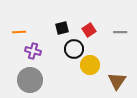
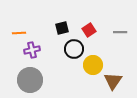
orange line: moved 1 px down
purple cross: moved 1 px left, 1 px up; rotated 28 degrees counterclockwise
yellow circle: moved 3 px right
brown triangle: moved 4 px left
